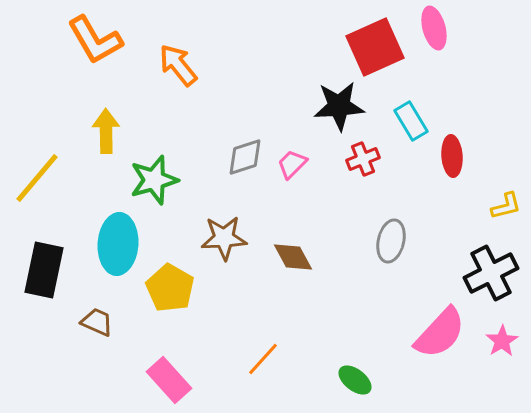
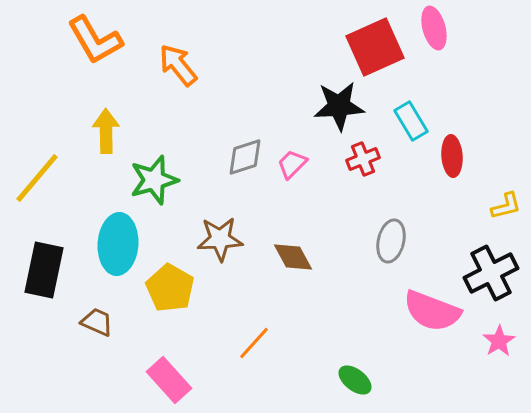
brown star: moved 4 px left, 1 px down
pink semicircle: moved 8 px left, 22 px up; rotated 68 degrees clockwise
pink star: moved 3 px left
orange line: moved 9 px left, 16 px up
